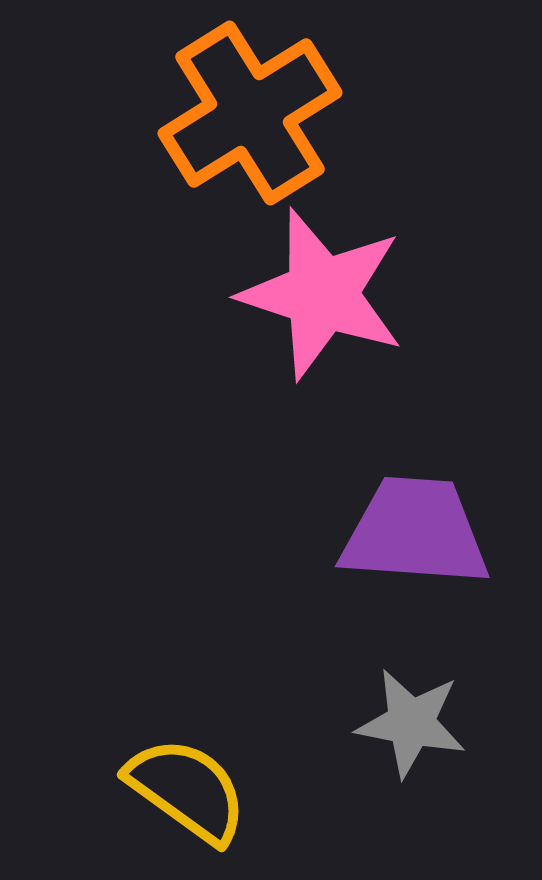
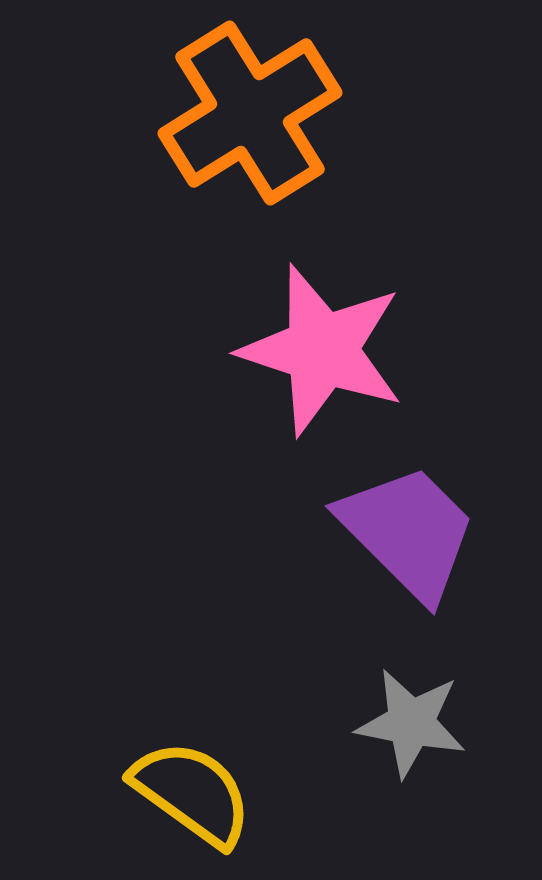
pink star: moved 56 px down
purple trapezoid: moved 7 px left; rotated 41 degrees clockwise
yellow semicircle: moved 5 px right, 3 px down
